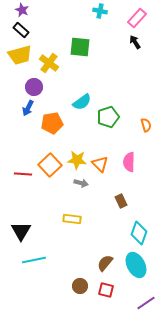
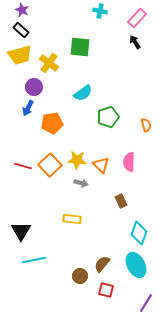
cyan semicircle: moved 1 px right, 9 px up
orange triangle: moved 1 px right, 1 px down
red line: moved 8 px up; rotated 12 degrees clockwise
brown semicircle: moved 3 px left, 1 px down
brown circle: moved 10 px up
purple line: rotated 24 degrees counterclockwise
